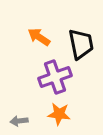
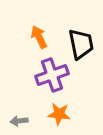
orange arrow: rotated 30 degrees clockwise
purple cross: moved 3 px left, 2 px up
